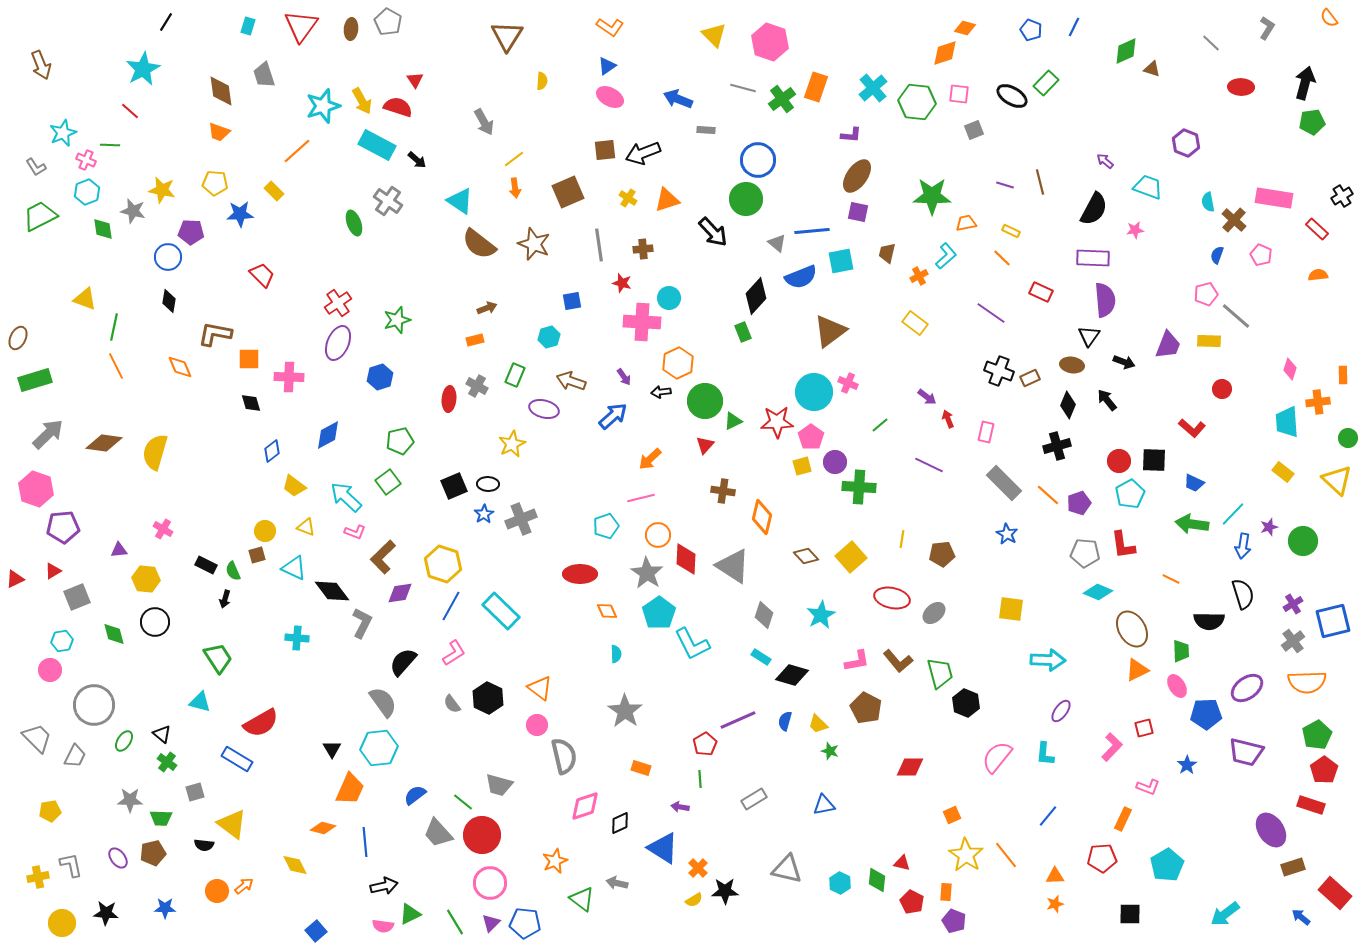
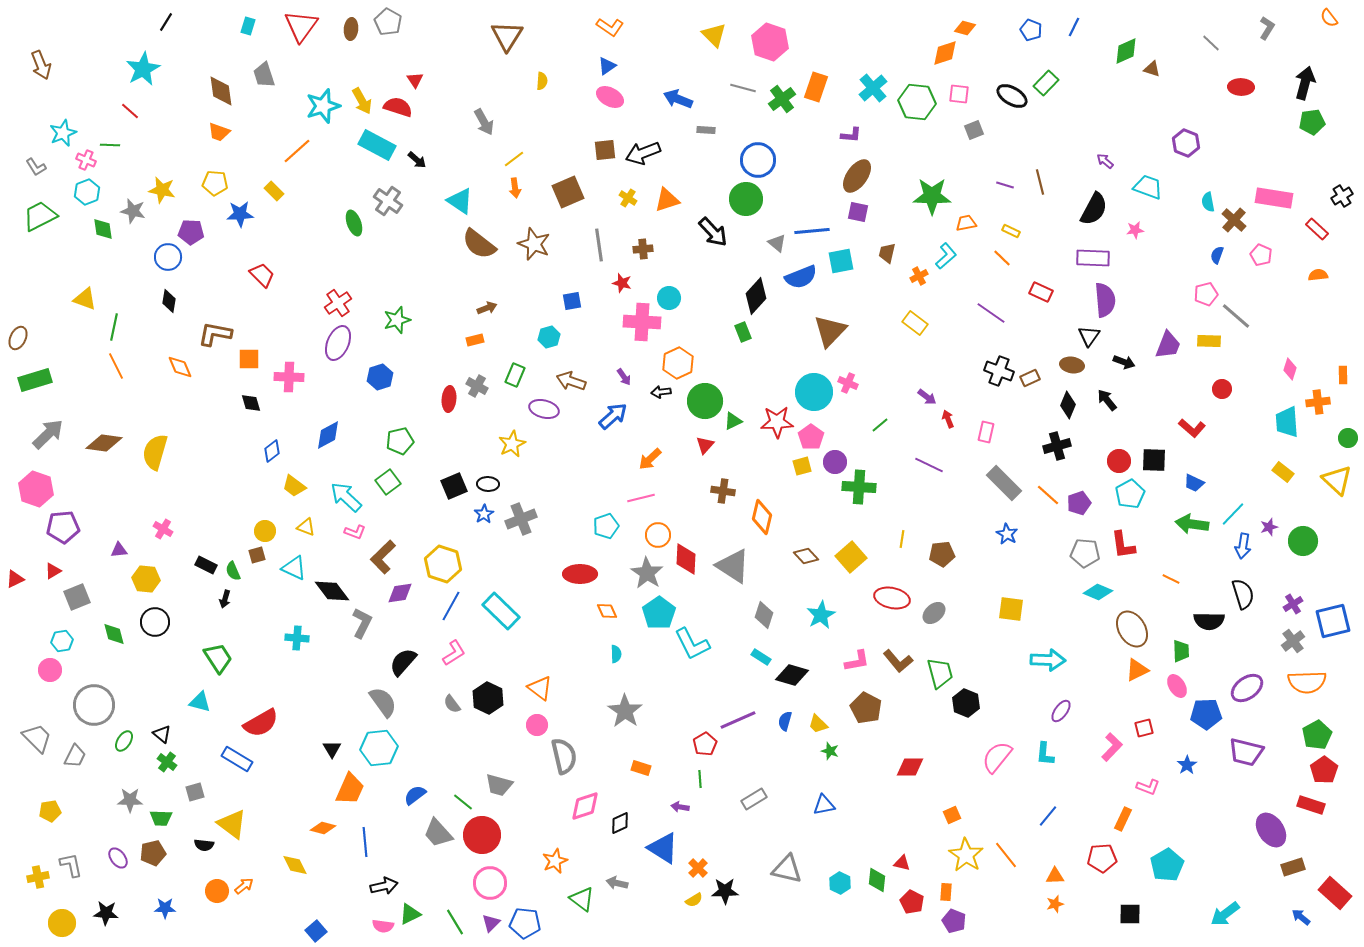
brown triangle at (830, 331): rotated 9 degrees counterclockwise
